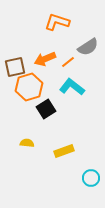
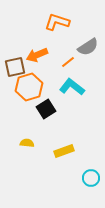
orange arrow: moved 8 px left, 4 px up
